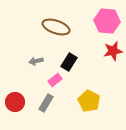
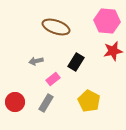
black rectangle: moved 7 px right
pink rectangle: moved 2 px left, 1 px up
